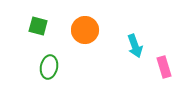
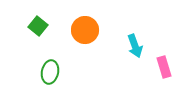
green square: rotated 24 degrees clockwise
green ellipse: moved 1 px right, 5 px down
